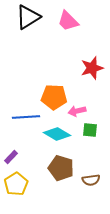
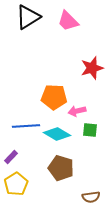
blue line: moved 9 px down
brown semicircle: moved 17 px down
